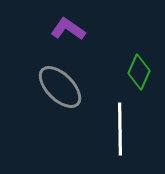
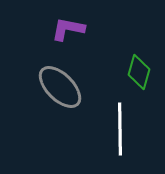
purple L-shape: rotated 24 degrees counterclockwise
green diamond: rotated 8 degrees counterclockwise
